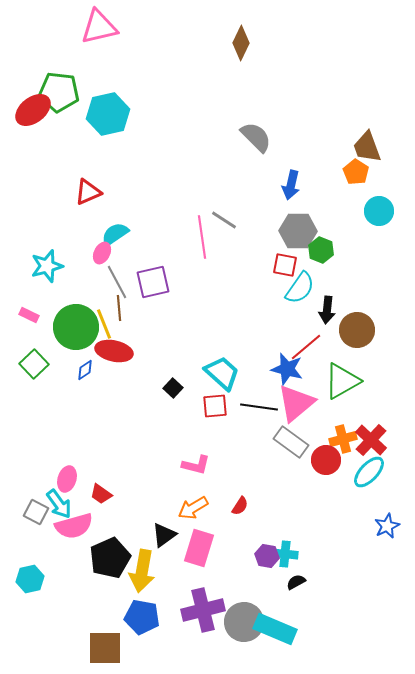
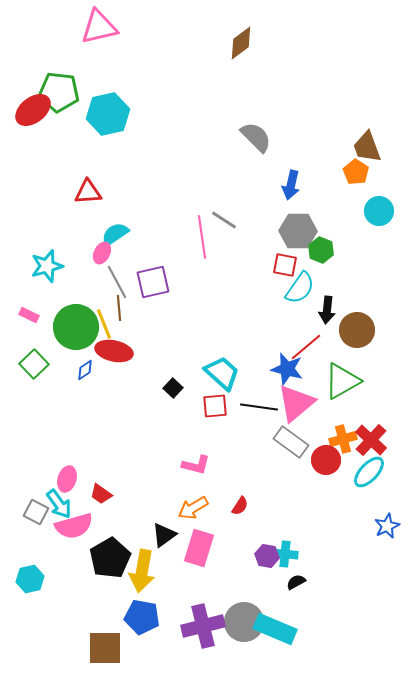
brown diamond at (241, 43): rotated 28 degrees clockwise
red triangle at (88, 192): rotated 20 degrees clockwise
black pentagon at (110, 558): rotated 6 degrees counterclockwise
purple cross at (203, 610): moved 16 px down
